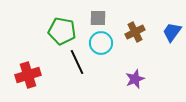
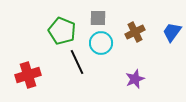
green pentagon: rotated 12 degrees clockwise
